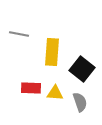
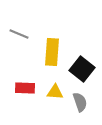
gray line: rotated 12 degrees clockwise
red rectangle: moved 6 px left
yellow triangle: moved 1 px up
